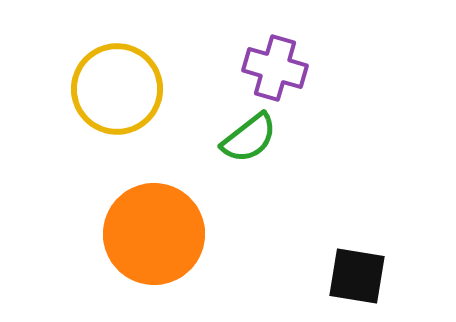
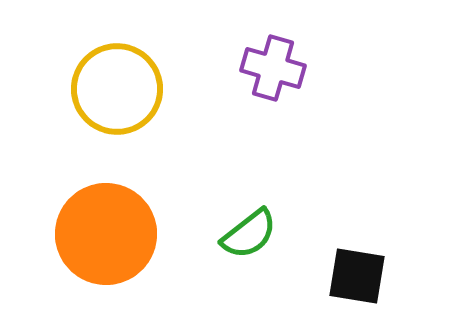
purple cross: moved 2 px left
green semicircle: moved 96 px down
orange circle: moved 48 px left
